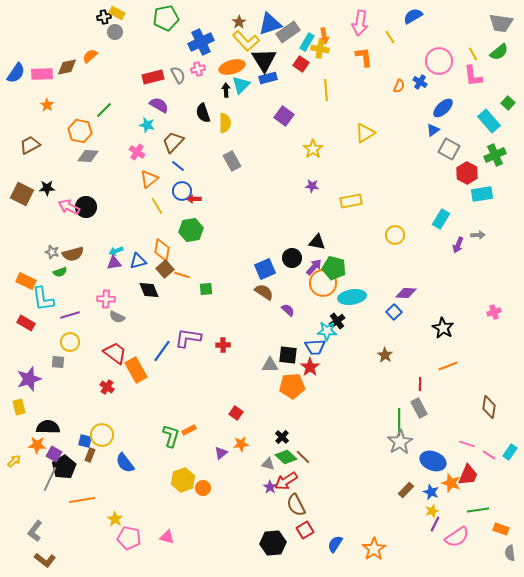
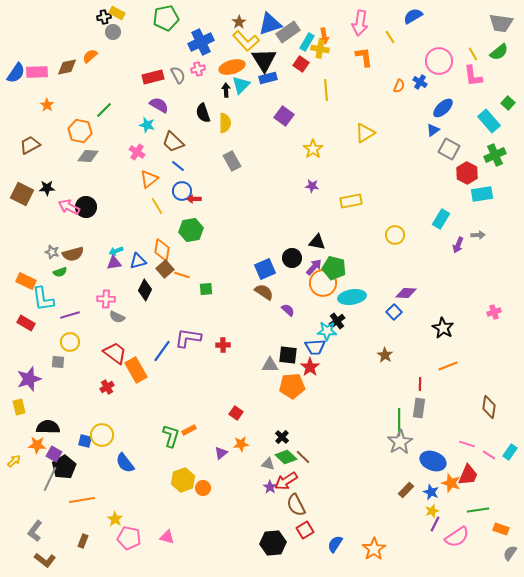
gray circle at (115, 32): moved 2 px left
pink rectangle at (42, 74): moved 5 px left, 2 px up
brown trapezoid at (173, 142): rotated 90 degrees counterclockwise
black diamond at (149, 290): moved 4 px left; rotated 50 degrees clockwise
red cross at (107, 387): rotated 24 degrees clockwise
gray rectangle at (419, 408): rotated 36 degrees clockwise
brown rectangle at (90, 455): moved 7 px left, 86 px down
gray semicircle at (510, 553): rotated 42 degrees clockwise
